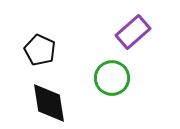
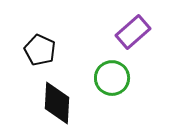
black diamond: moved 8 px right; rotated 12 degrees clockwise
